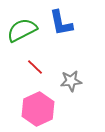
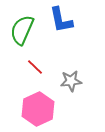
blue L-shape: moved 3 px up
green semicircle: rotated 40 degrees counterclockwise
